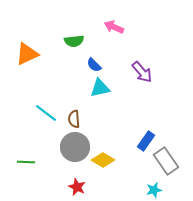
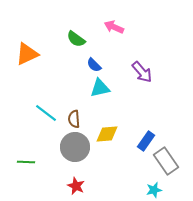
green semicircle: moved 2 px right, 2 px up; rotated 42 degrees clockwise
yellow diamond: moved 4 px right, 26 px up; rotated 35 degrees counterclockwise
red star: moved 1 px left, 1 px up
